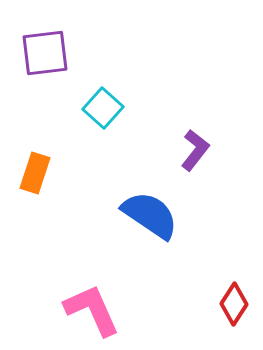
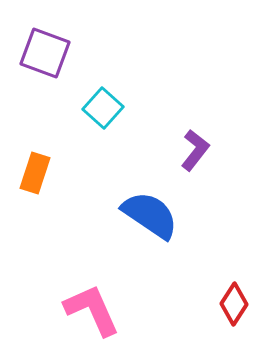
purple square: rotated 27 degrees clockwise
